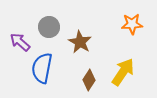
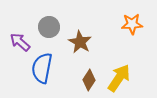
yellow arrow: moved 4 px left, 6 px down
